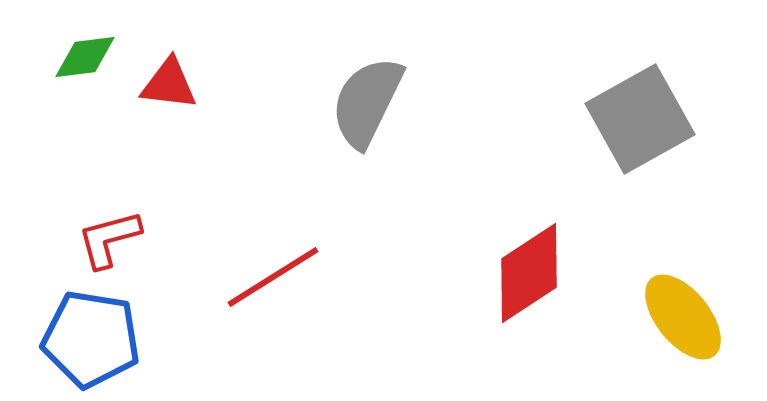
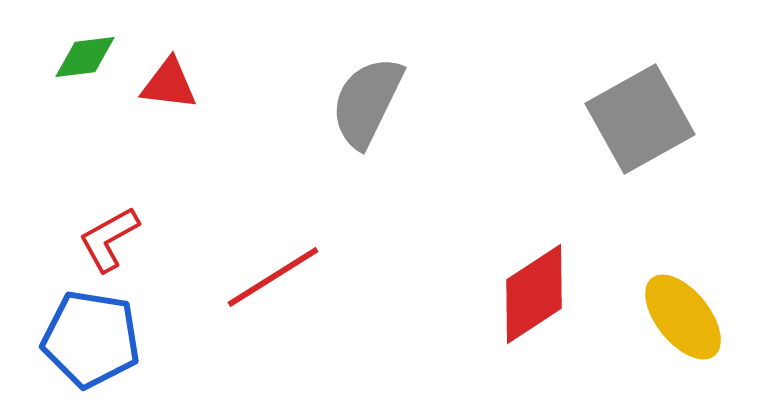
red L-shape: rotated 14 degrees counterclockwise
red diamond: moved 5 px right, 21 px down
